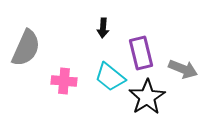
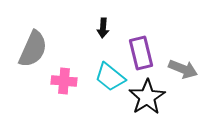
gray semicircle: moved 7 px right, 1 px down
